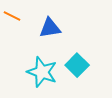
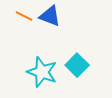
orange line: moved 12 px right
blue triangle: moved 12 px up; rotated 30 degrees clockwise
